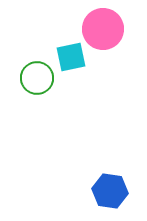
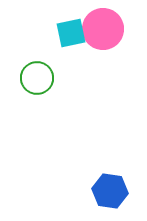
cyan square: moved 24 px up
